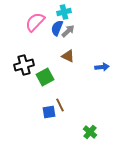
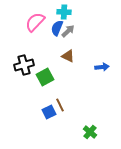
cyan cross: rotated 16 degrees clockwise
blue square: rotated 16 degrees counterclockwise
